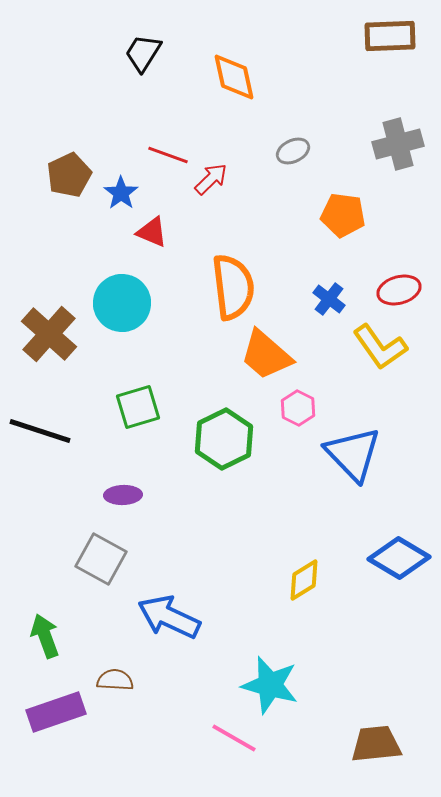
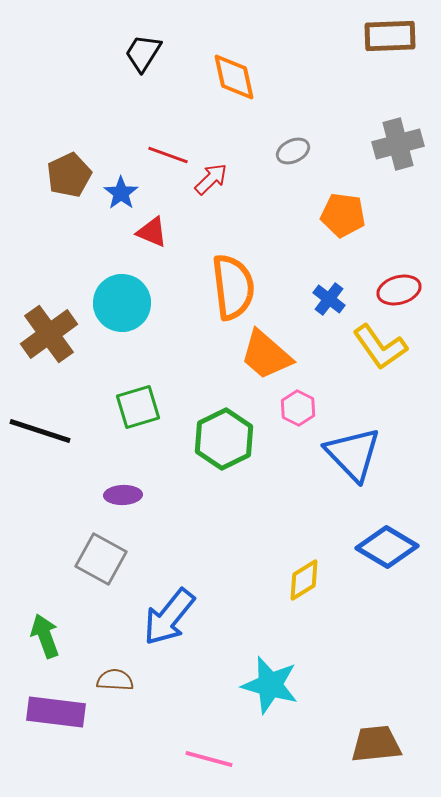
brown cross: rotated 12 degrees clockwise
blue diamond: moved 12 px left, 11 px up
blue arrow: rotated 76 degrees counterclockwise
purple rectangle: rotated 26 degrees clockwise
pink line: moved 25 px left, 21 px down; rotated 15 degrees counterclockwise
